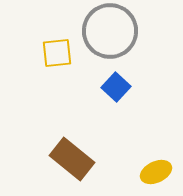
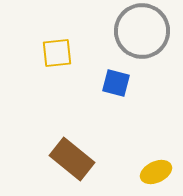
gray circle: moved 32 px right
blue square: moved 4 px up; rotated 28 degrees counterclockwise
